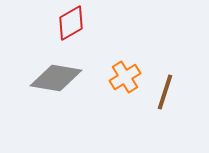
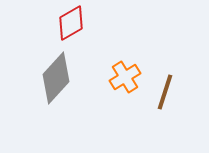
gray diamond: rotated 57 degrees counterclockwise
